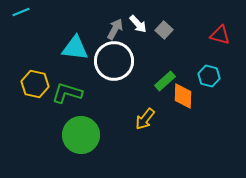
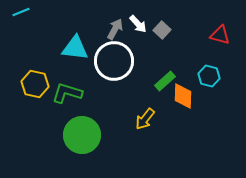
gray square: moved 2 px left
green circle: moved 1 px right
